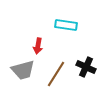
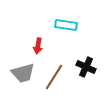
gray trapezoid: moved 3 px down
brown line: moved 2 px left, 3 px down
